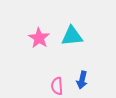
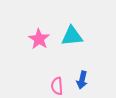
pink star: moved 1 px down
